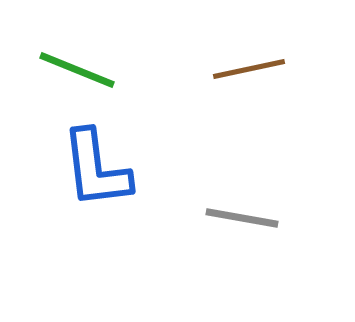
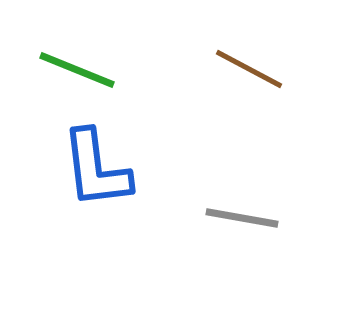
brown line: rotated 40 degrees clockwise
